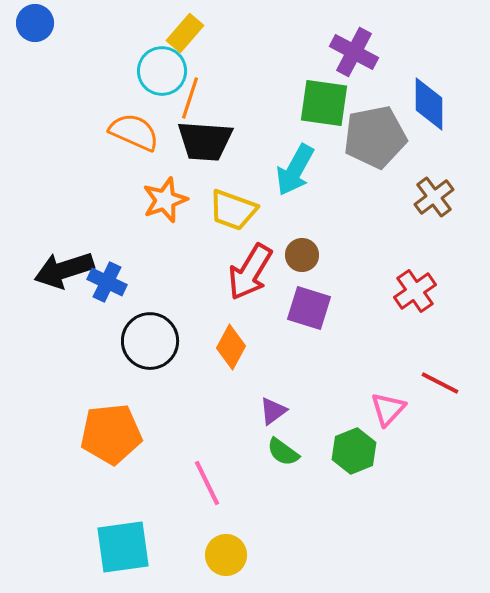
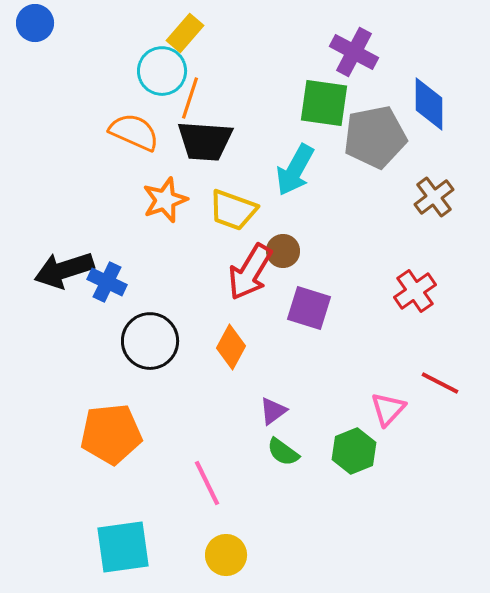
brown circle: moved 19 px left, 4 px up
